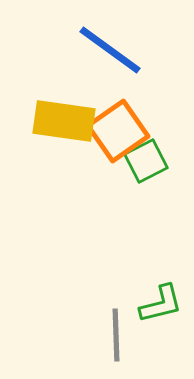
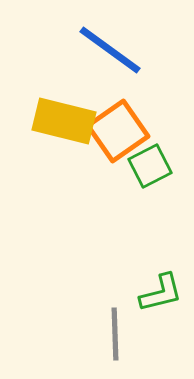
yellow rectangle: rotated 6 degrees clockwise
green square: moved 4 px right, 5 px down
green L-shape: moved 11 px up
gray line: moved 1 px left, 1 px up
